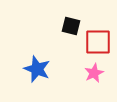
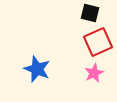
black square: moved 19 px right, 13 px up
red square: rotated 24 degrees counterclockwise
